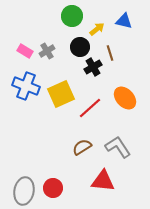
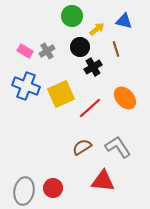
brown line: moved 6 px right, 4 px up
